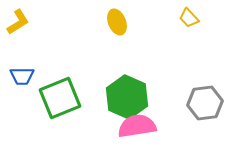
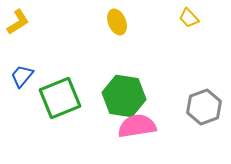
blue trapezoid: rotated 130 degrees clockwise
green hexagon: moved 3 px left, 1 px up; rotated 15 degrees counterclockwise
gray hexagon: moved 1 px left, 4 px down; rotated 12 degrees counterclockwise
